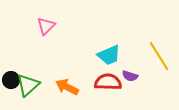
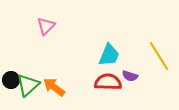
cyan trapezoid: rotated 45 degrees counterclockwise
orange arrow: moved 13 px left; rotated 10 degrees clockwise
